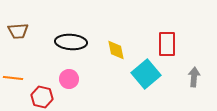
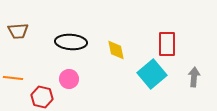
cyan square: moved 6 px right
